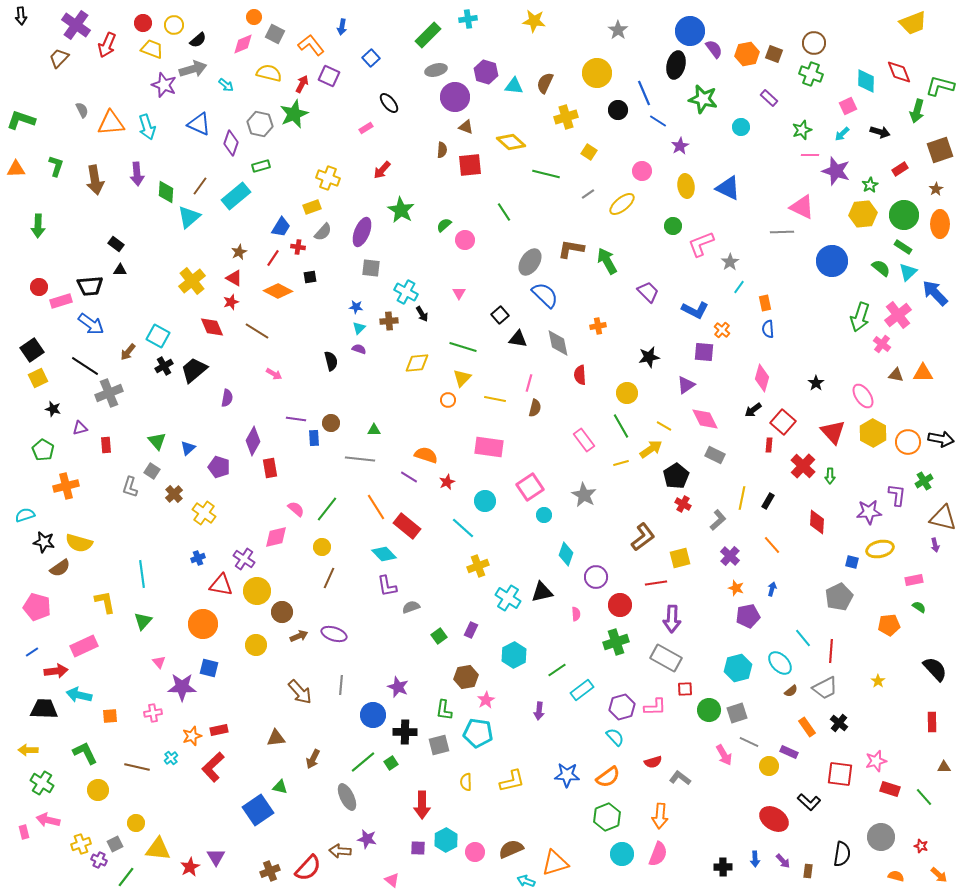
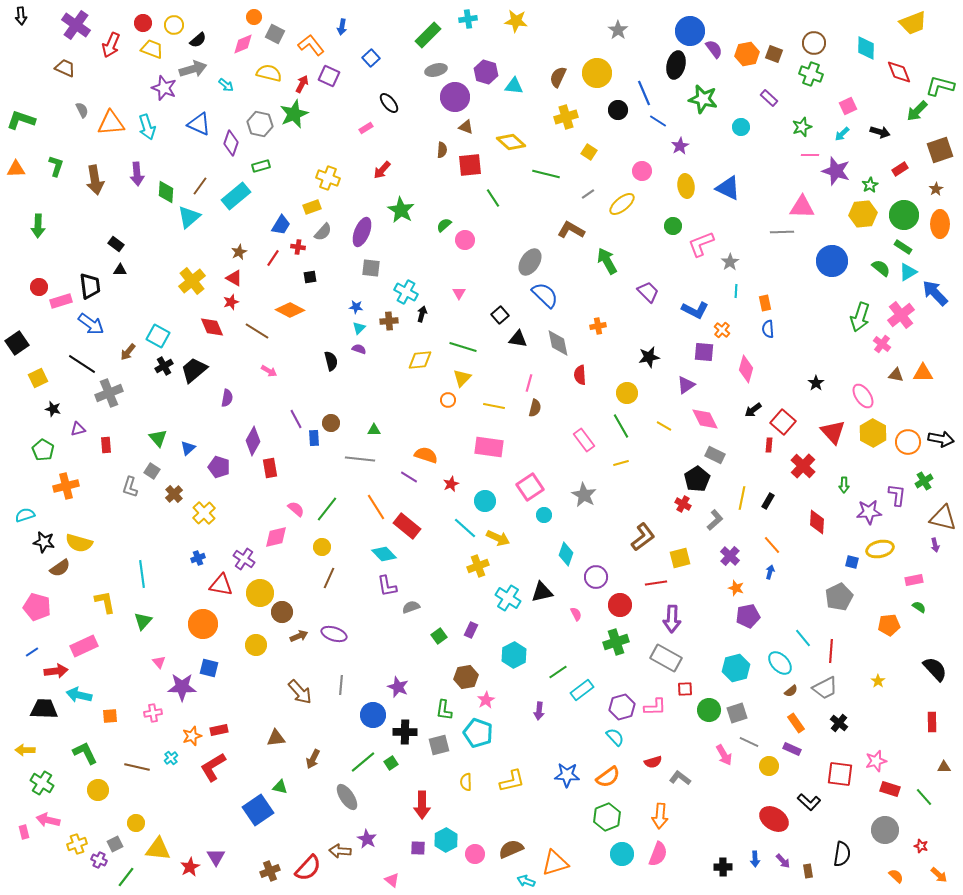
yellow star at (534, 21): moved 18 px left
red arrow at (107, 45): moved 4 px right
brown trapezoid at (59, 58): moved 6 px right, 10 px down; rotated 70 degrees clockwise
cyan diamond at (866, 81): moved 33 px up
brown semicircle at (545, 83): moved 13 px right, 6 px up
purple star at (164, 85): moved 3 px down
green arrow at (917, 111): rotated 30 degrees clockwise
green star at (802, 130): moved 3 px up
pink triangle at (802, 207): rotated 24 degrees counterclockwise
green line at (504, 212): moved 11 px left, 14 px up
blue trapezoid at (281, 227): moved 2 px up
brown L-shape at (571, 249): moved 19 px up; rotated 20 degrees clockwise
cyan triangle at (908, 272): rotated 12 degrees clockwise
black trapezoid at (90, 286): rotated 92 degrees counterclockwise
cyan line at (739, 287): moved 3 px left, 4 px down; rotated 32 degrees counterclockwise
orange diamond at (278, 291): moved 12 px right, 19 px down
black arrow at (422, 314): rotated 133 degrees counterclockwise
pink cross at (898, 315): moved 3 px right
black square at (32, 350): moved 15 px left, 7 px up
yellow diamond at (417, 363): moved 3 px right, 3 px up
black line at (85, 366): moved 3 px left, 2 px up
pink arrow at (274, 374): moved 5 px left, 3 px up
pink diamond at (762, 378): moved 16 px left, 9 px up
yellow line at (495, 399): moved 1 px left, 7 px down
purple line at (296, 419): rotated 54 degrees clockwise
purple triangle at (80, 428): moved 2 px left, 1 px down
green triangle at (157, 441): moved 1 px right, 3 px up
yellow arrow at (651, 449): moved 153 px left, 89 px down; rotated 60 degrees clockwise
black pentagon at (676, 476): moved 21 px right, 3 px down
green arrow at (830, 476): moved 14 px right, 9 px down
red star at (447, 482): moved 4 px right, 2 px down
yellow cross at (204, 513): rotated 10 degrees clockwise
gray L-shape at (718, 520): moved 3 px left
cyan line at (463, 528): moved 2 px right
blue arrow at (772, 589): moved 2 px left, 17 px up
yellow circle at (257, 591): moved 3 px right, 2 px down
pink semicircle at (576, 614): rotated 24 degrees counterclockwise
cyan hexagon at (738, 668): moved 2 px left
green line at (557, 670): moved 1 px right, 2 px down
orange rectangle at (807, 727): moved 11 px left, 4 px up
cyan pentagon at (478, 733): rotated 12 degrees clockwise
yellow arrow at (28, 750): moved 3 px left
purple rectangle at (789, 752): moved 3 px right, 3 px up
red L-shape at (213, 767): rotated 12 degrees clockwise
gray ellipse at (347, 797): rotated 8 degrees counterclockwise
gray circle at (881, 837): moved 4 px right, 7 px up
purple star at (367, 839): rotated 18 degrees clockwise
yellow cross at (81, 844): moved 4 px left
pink circle at (475, 852): moved 2 px down
brown rectangle at (808, 871): rotated 16 degrees counterclockwise
orange semicircle at (896, 876): rotated 28 degrees clockwise
